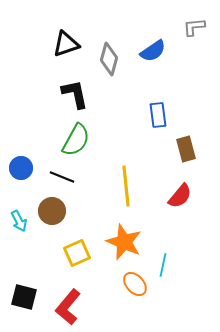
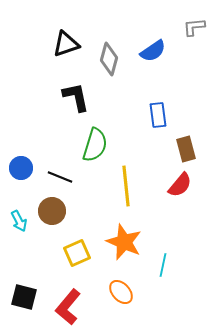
black L-shape: moved 1 px right, 3 px down
green semicircle: moved 19 px right, 5 px down; rotated 12 degrees counterclockwise
black line: moved 2 px left
red semicircle: moved 11 px up
orange ellipse: moved 14 px left, 8 px down
